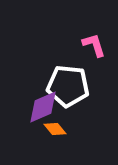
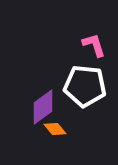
white pentagon: moved 17 px right
purple diamond: rotated 12 degrees counterclockwise
